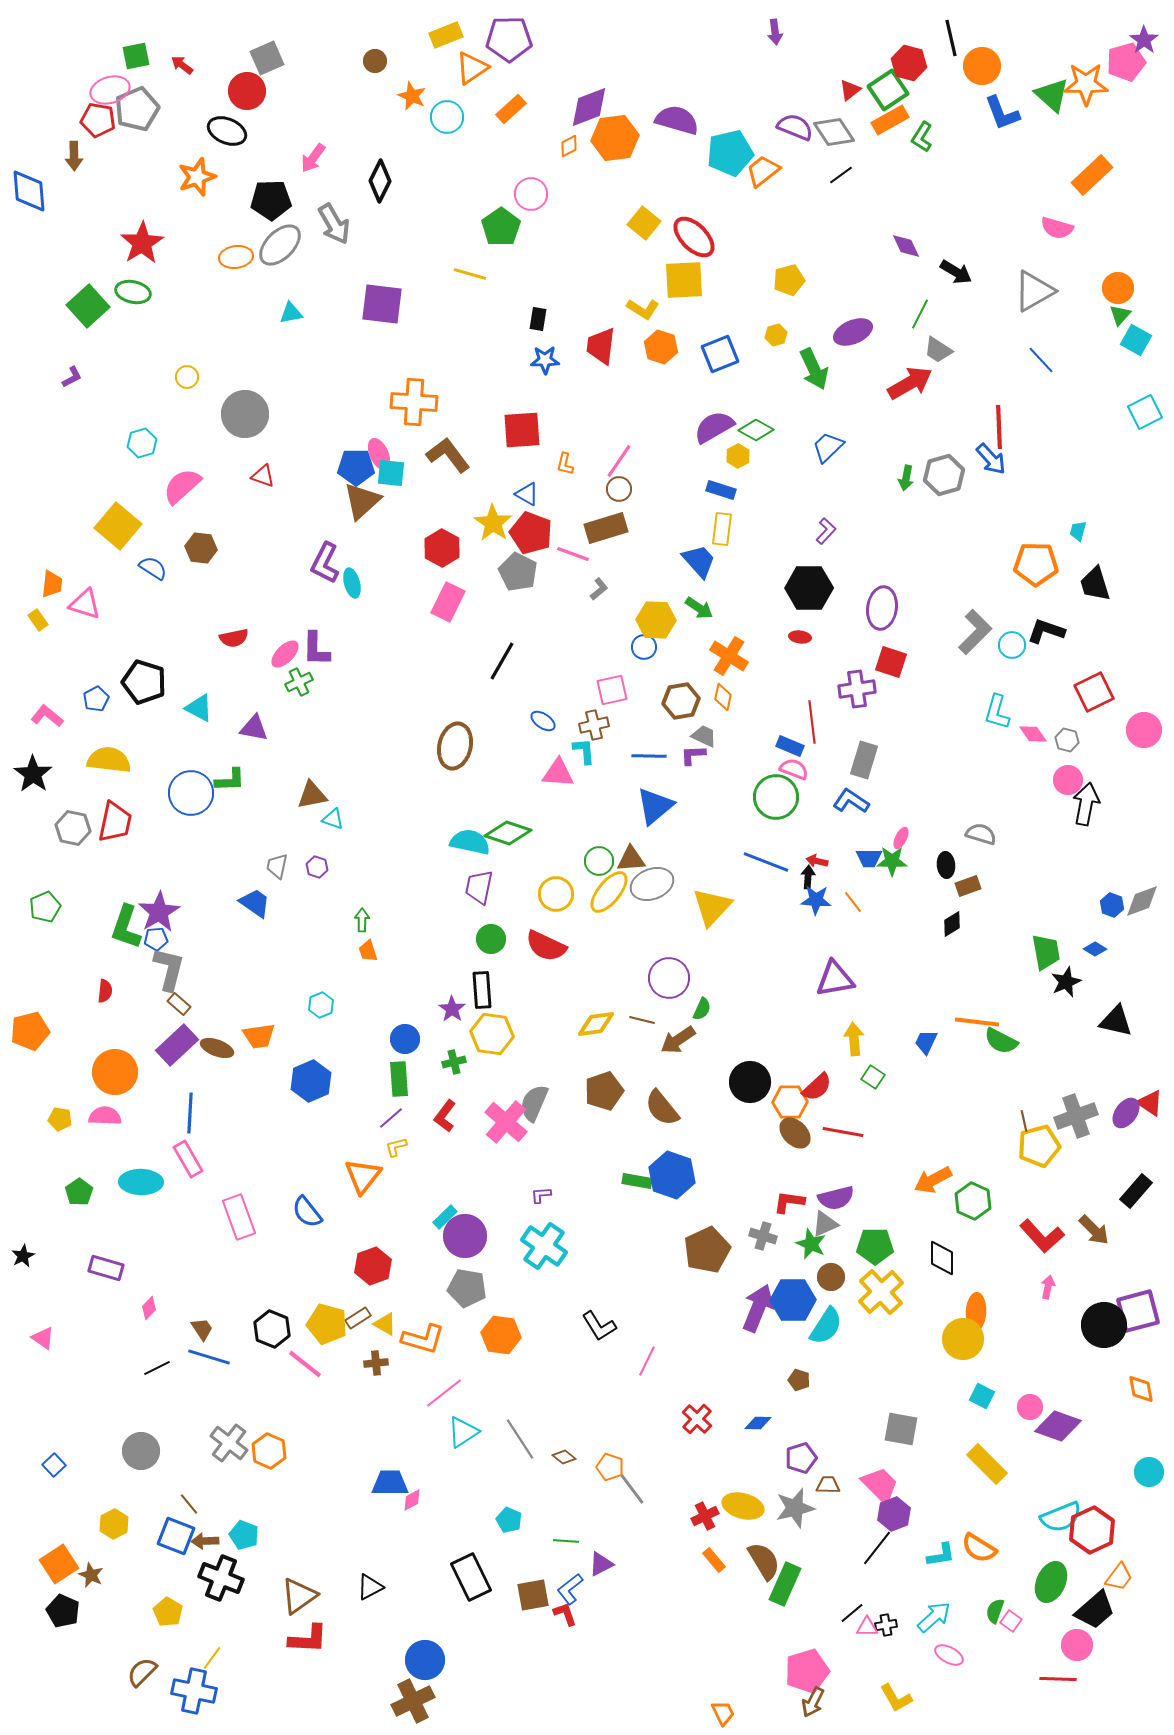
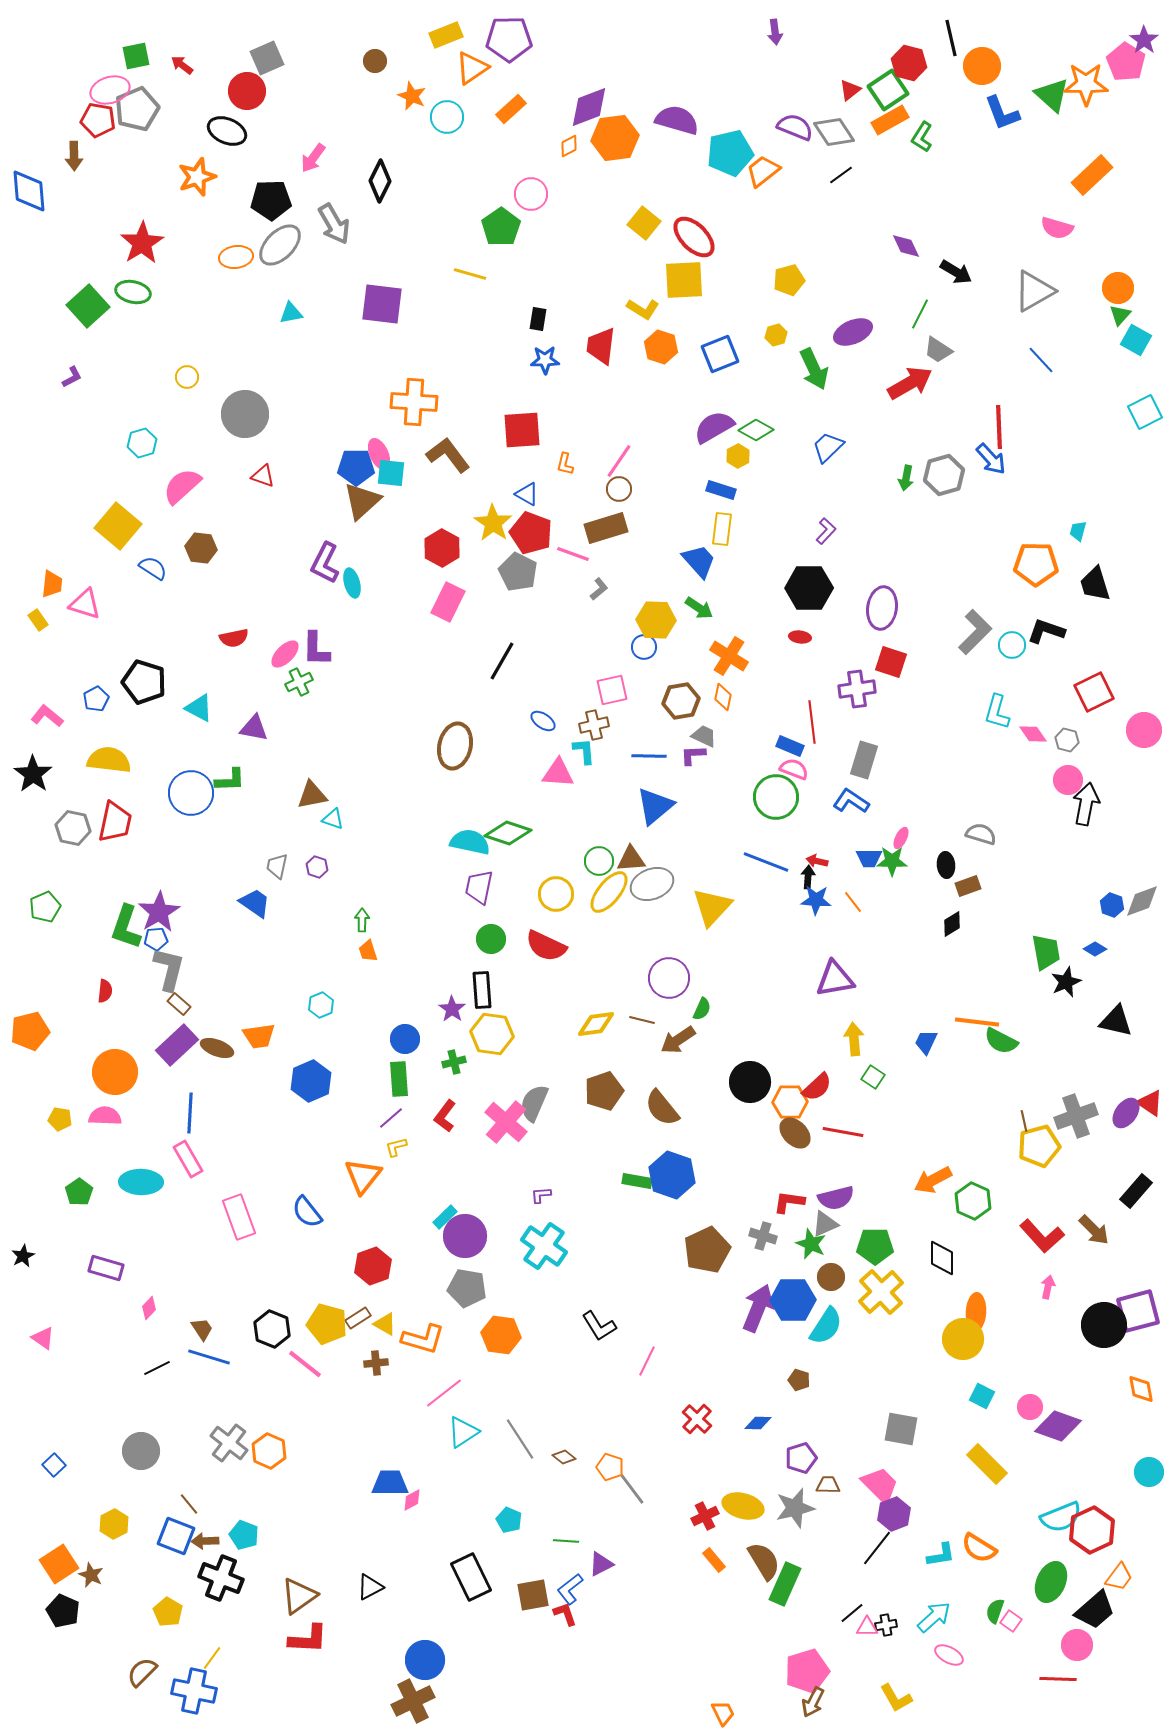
pink pentagon at (1126, 62): rotated 24 degrees counterclockwise
